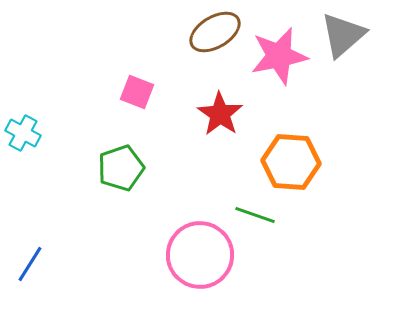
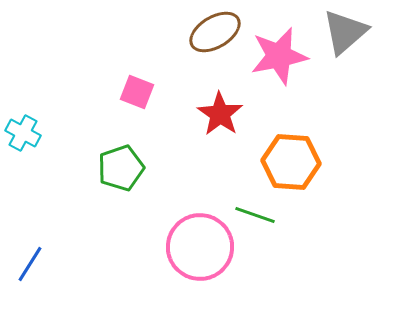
gray triangle: moved 2 px right, 3 px up
pink circle: moved 8 px up
